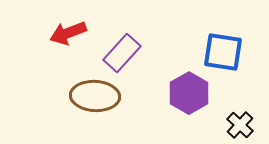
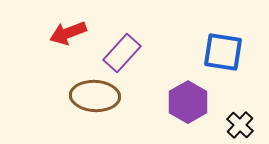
purple hexagon: moved 1 px left, 9 px down
